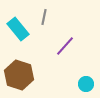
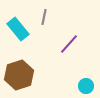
purple line: moved 4 px right, 2 px up
brown hexagon: rotated 24 degrees clockwise
cyan circle: moved 2 px down
